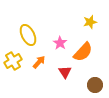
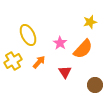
orange semicircle: moved 3 px up
